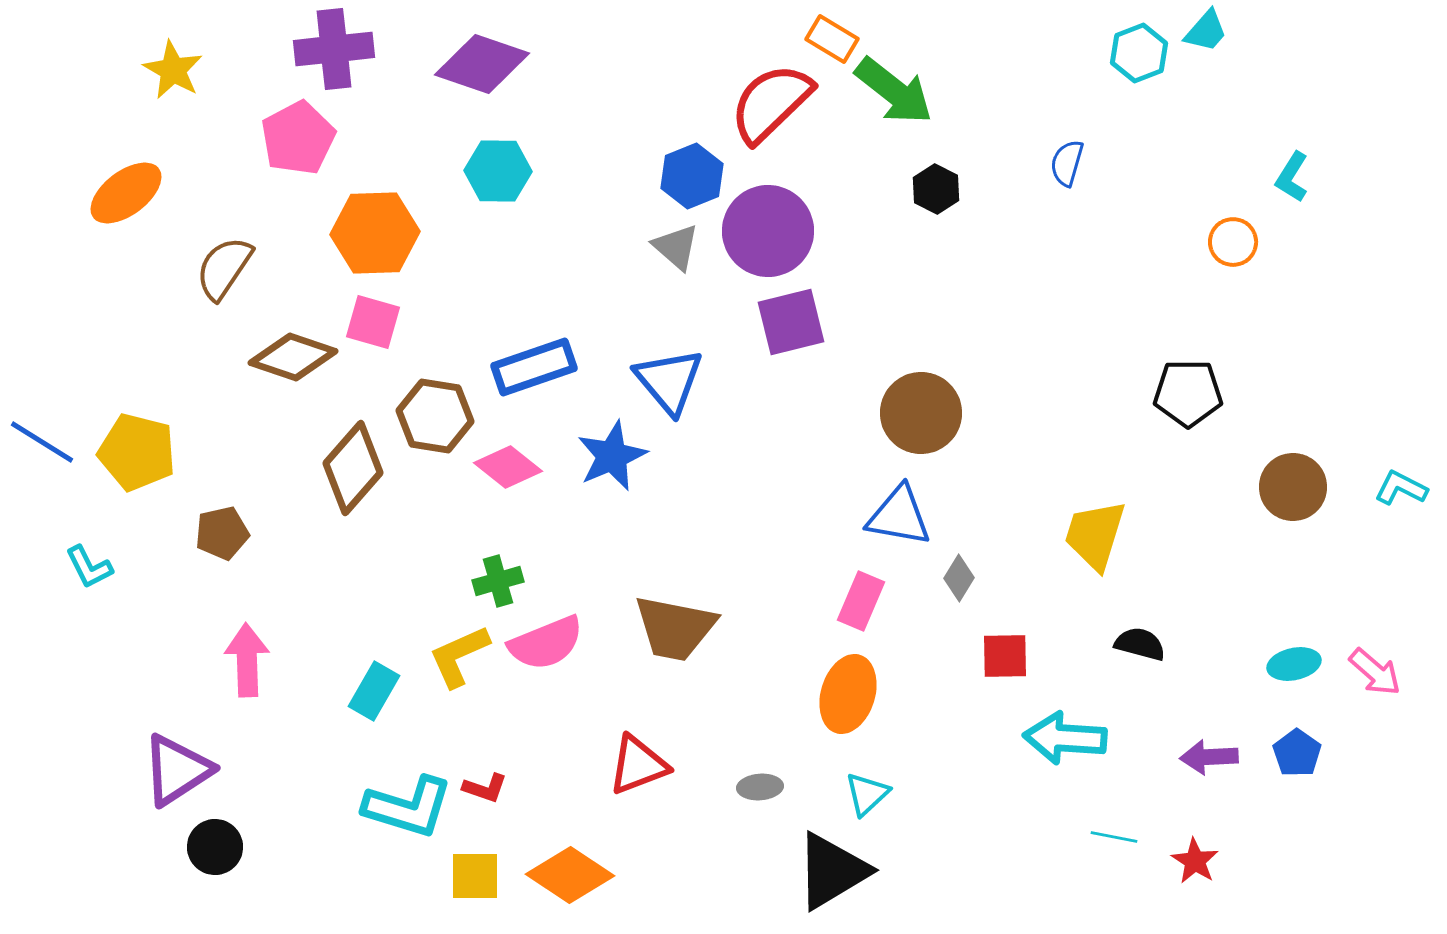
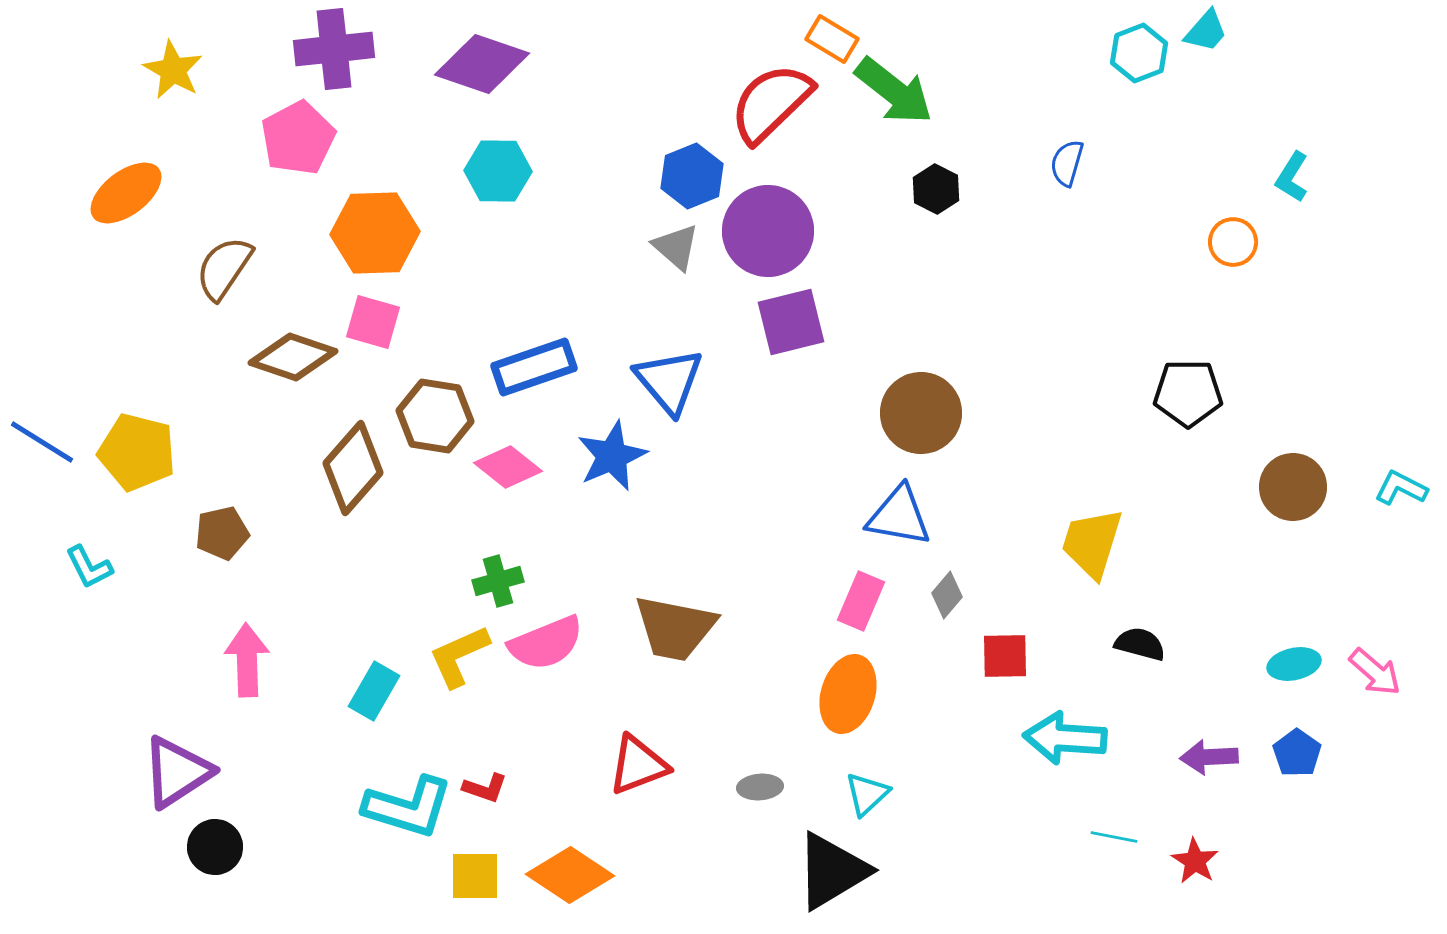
yellow trapezoid at (1095, 535): moved 3 px left, 8 px down
gray diamond at (959, 578): moved 12 px left, 17 px down; rotated 9 degrees clockwise
purple triangle at (177, 770): moved 2 px down
